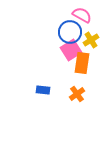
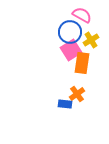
blue rectangle: moved 22 px right, 14 px down
